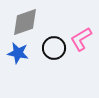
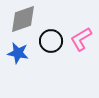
gray diamond: moved 2 px left, 3 px up
black circle: moved 3 px left, 7 px up
